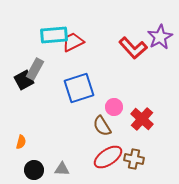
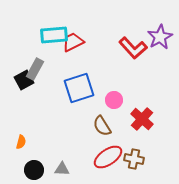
pink circle: moved 7 px up
